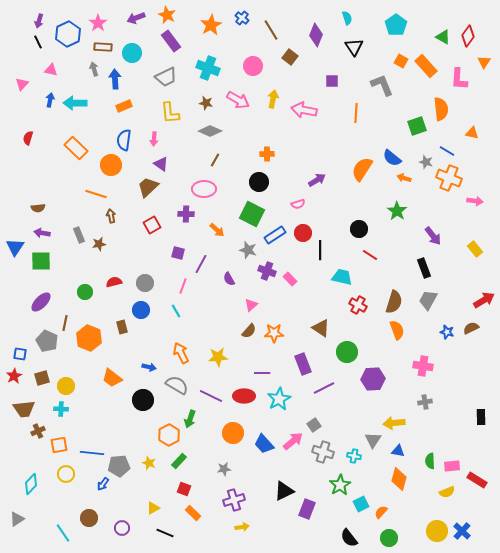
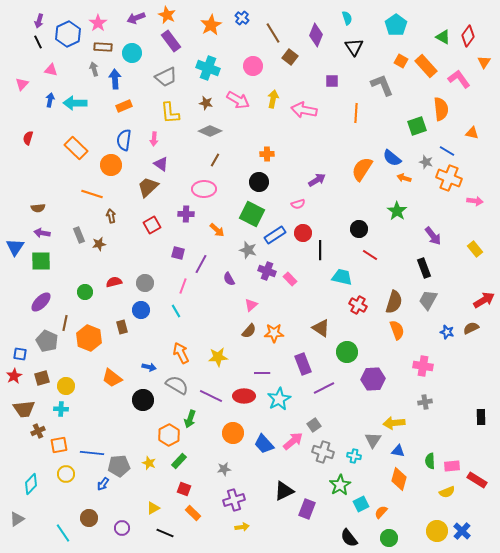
brown line at (271, 30): moved 2 px right, 3 px down
pink L-shape at (459, 79): rotated 140 degrees clockwise
orange line at (96, 194): moved 4 px left
